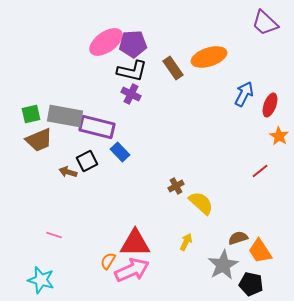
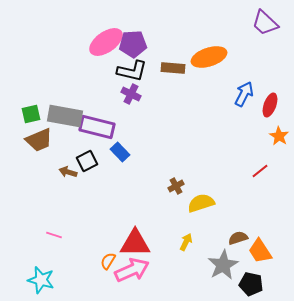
brown rectangle: rotated 50 degrees counterclockwise
yellow semicircle: rotated 60 degrees counterclockwise
